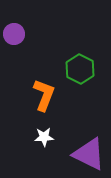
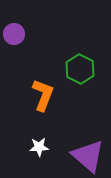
orange L-shape: moved 1 px left
white star: moved 5 px left, 10 px down
purple triangle: moved 1 px left, 2 px down; rotated 15 degrees clockwise
